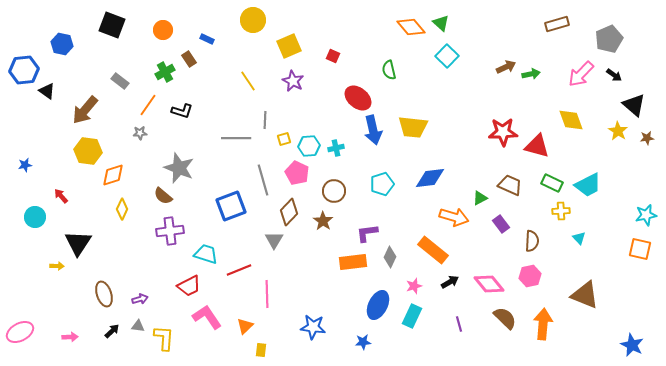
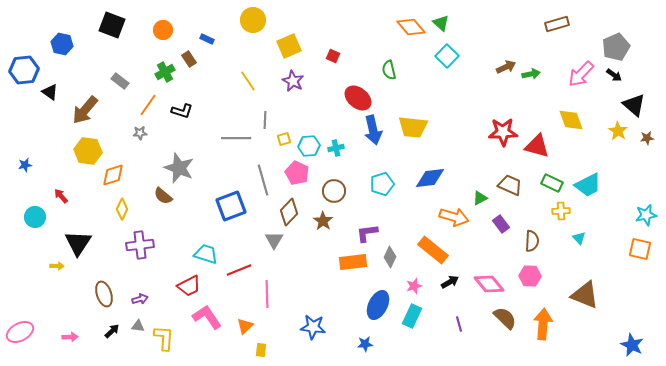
gray pentagon at (609, 39): moved 7 px right, 8 px down
black triangle at (47, 91): moved 3 px right, 1 px down
purple cross at (170, 231): moved 30 px left, 14 px down
pink hexagon at (530, 276): rotated 15 degrees clockwise
blue star at (363, 342): moved 2 px right, 2 px down
